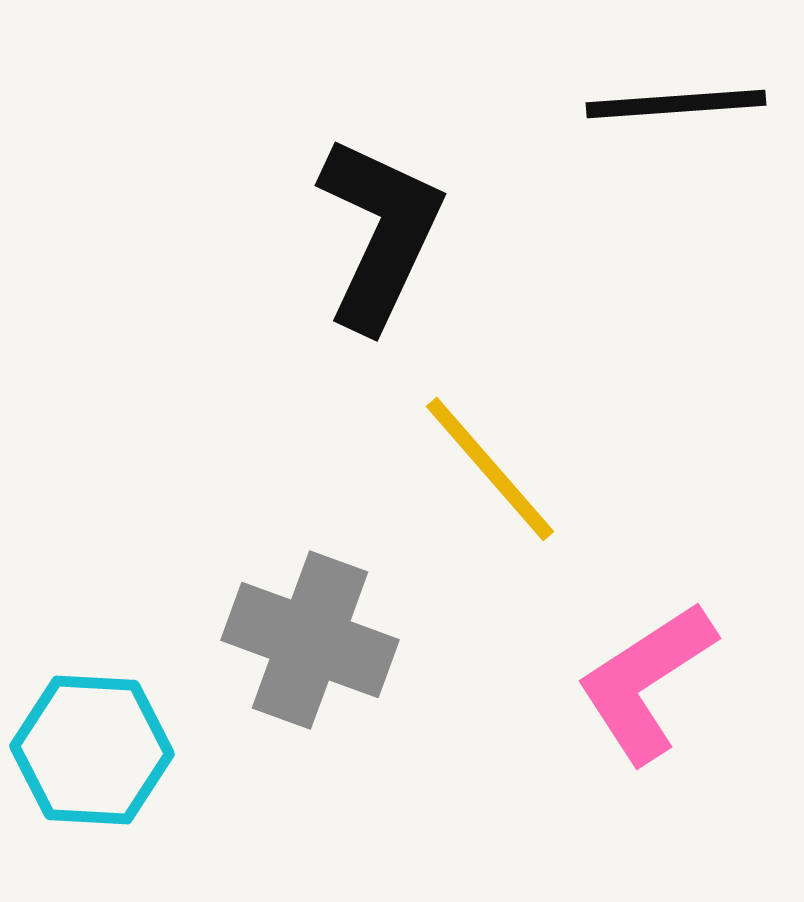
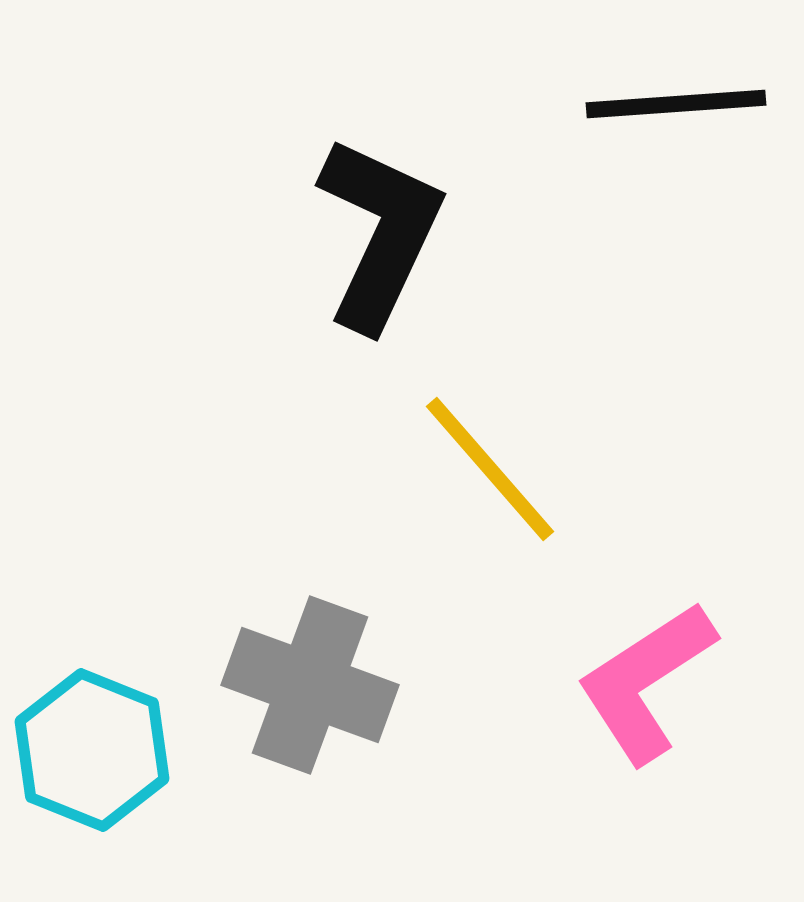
gray cross: moved 45 px down
cyan hexagon: rotated 19 degrees clockwise
